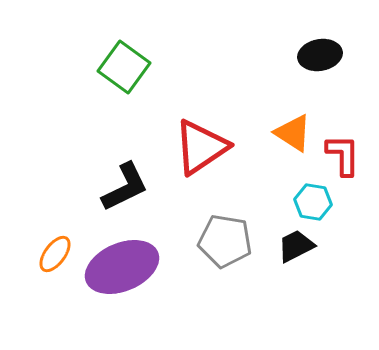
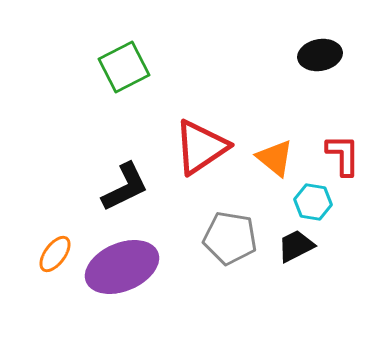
green square: rotated 27 degrees clockwise
orange triangle: moved 18 px left, 25 px down; rotated 6 degrees clockwise
gray pentagon: moved 5 px right, 3 px up
